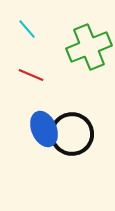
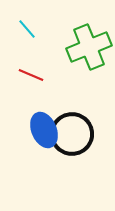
blue ellipse: moved 1 px down
